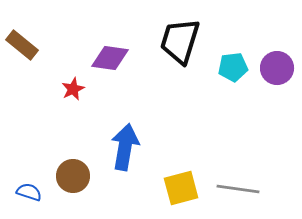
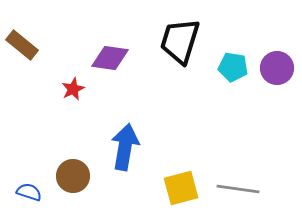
cyan pentagon: rotated 16 degrees clockwise
